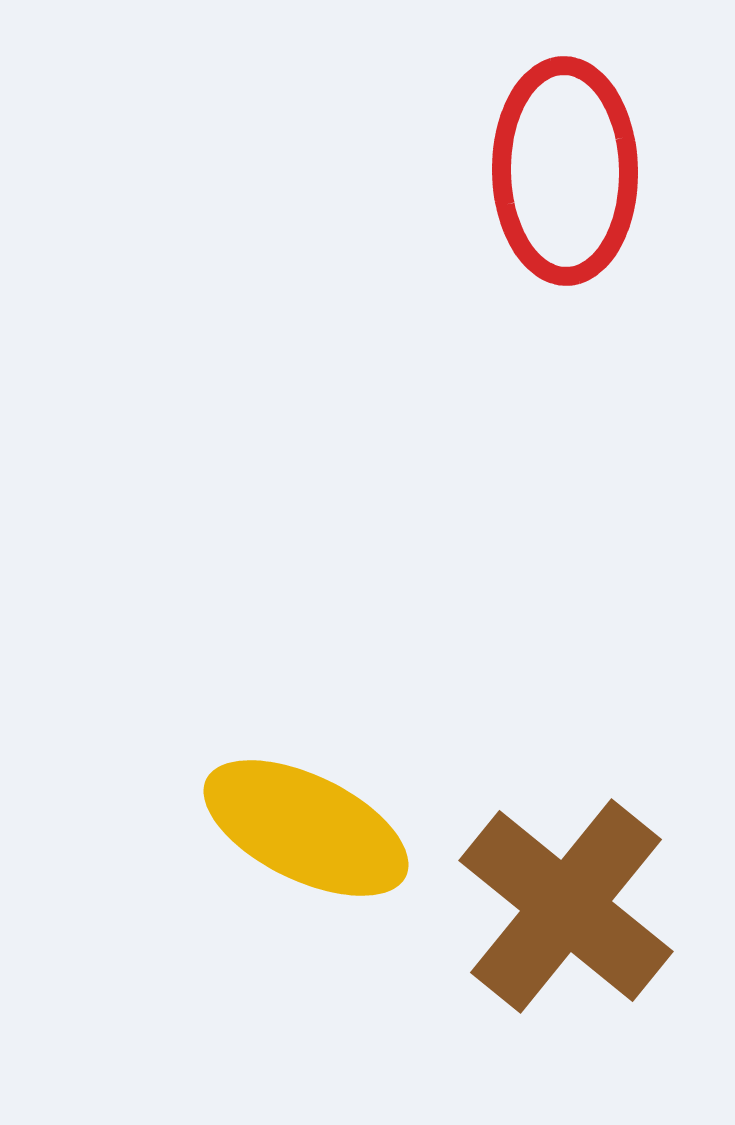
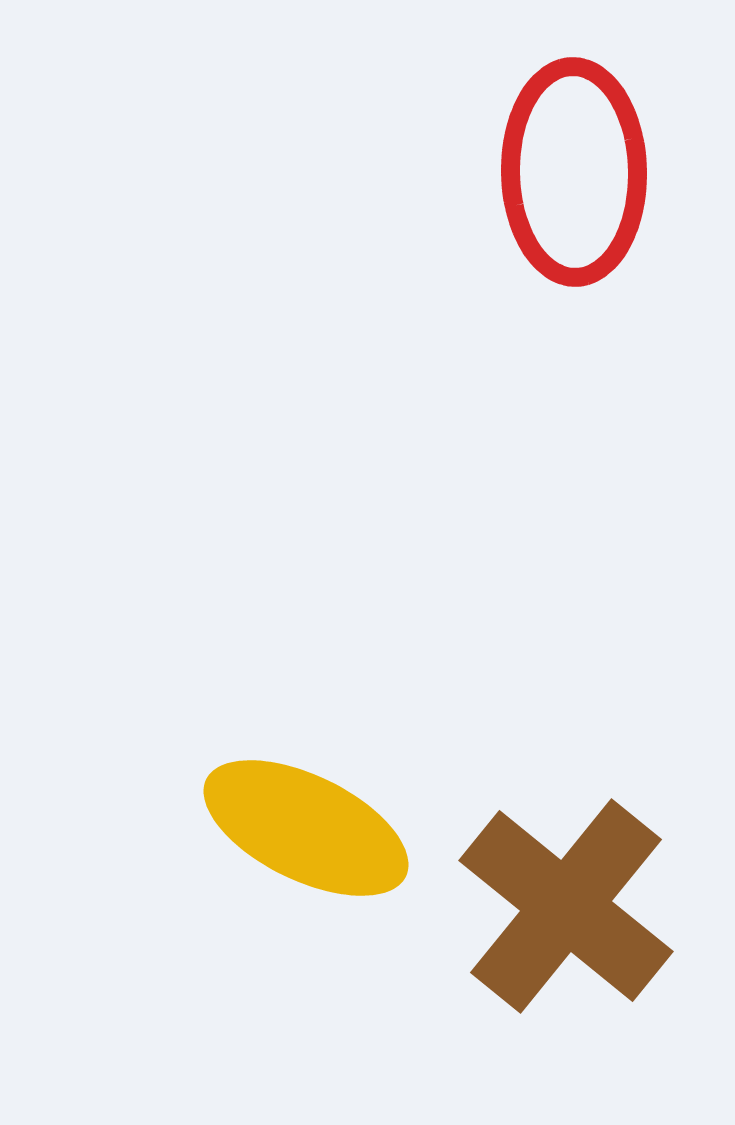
red ellipse: moved 9 px right, 1 px down
